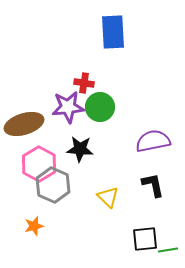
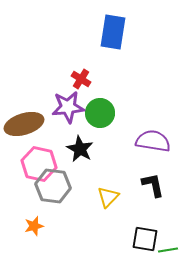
blue rectangle: rotated 12 degrees clockwise
red cross: moved 3 px left, 4 px up; rotated 24 degrees clockwise
green circle: moved 6 px down
purple semicircle: rotated 20 degrees clockwise
black star: rotated 24 degrees clockwise
pink hexagon: rotated 16 degrees counterclockwise
gray hexagon: moved 1 px down; rotated 16 degrees counterclockwise
yellow triangle: rotated 30 degrees clockwise
black square: rotated 16 degrees clockwise
